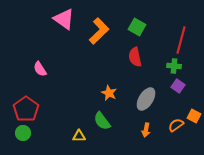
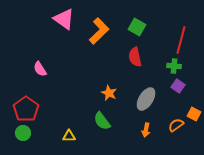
orange square: moved 2 px up
yellow triangle: moved 10 px left
